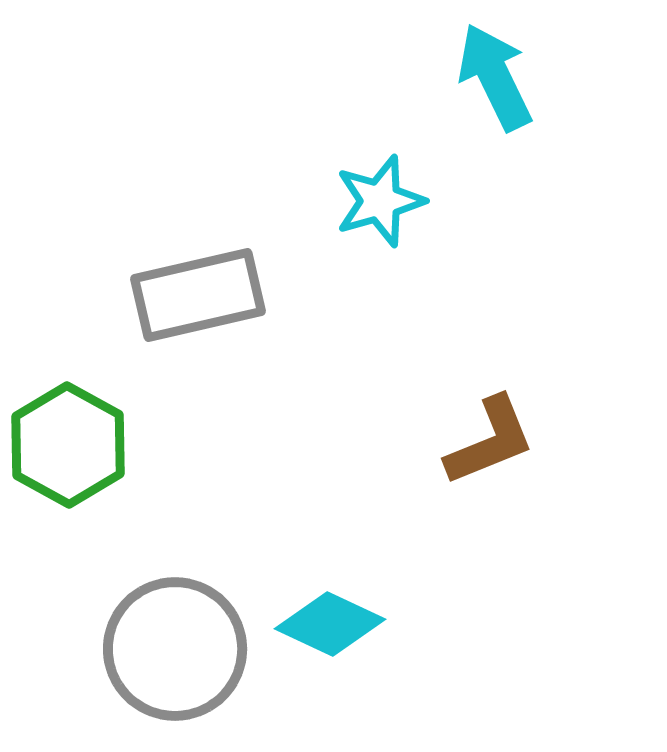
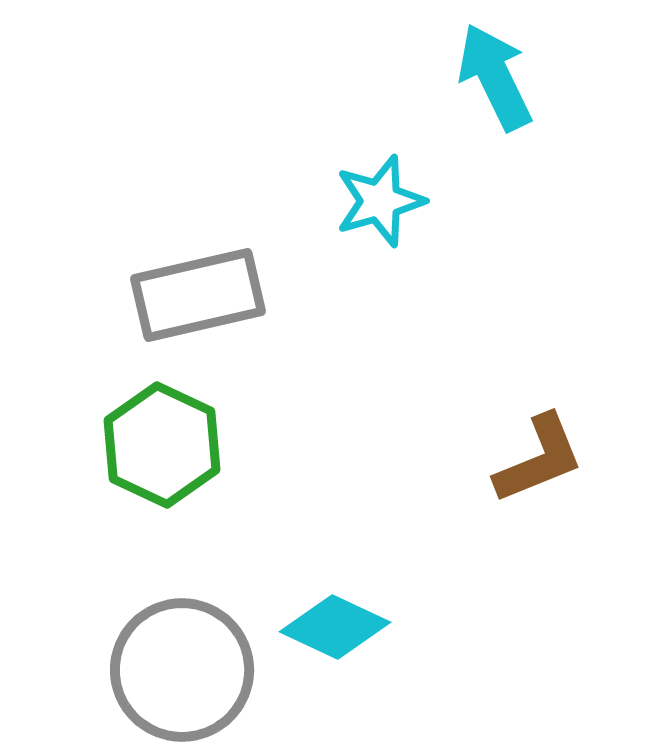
brown L-shape: moved 49 px right, 18 px down
green hexagon: moved 94 px right; rotated 4 degrees counterclockwise
cyan diamond: moved 5 px right, 3 px down
gray circle: moved 7 px right, 21 px down
